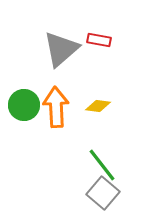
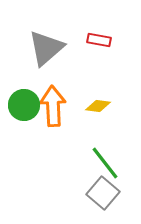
gray triangle: moved 15 px left, 1 px up
orange arrow: moved 3 px left, 1 px up
green line: moved 3 px right, 2 px up
